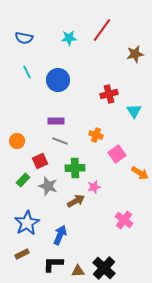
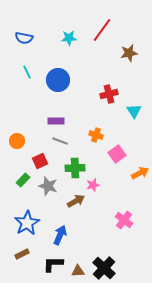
brown star: moved 6 px left, 1 px up
orange arrow: rotated 60 degrees counterclockwise
pink star: moved 1 px left, 2 px up
